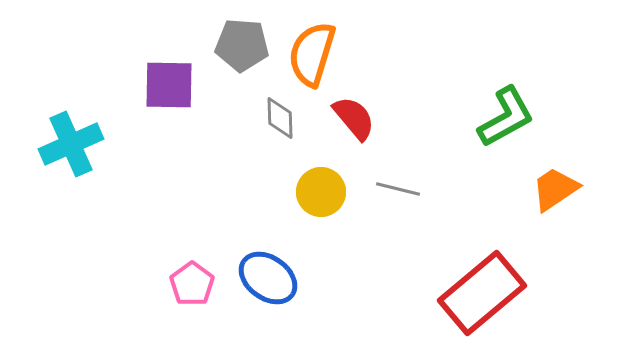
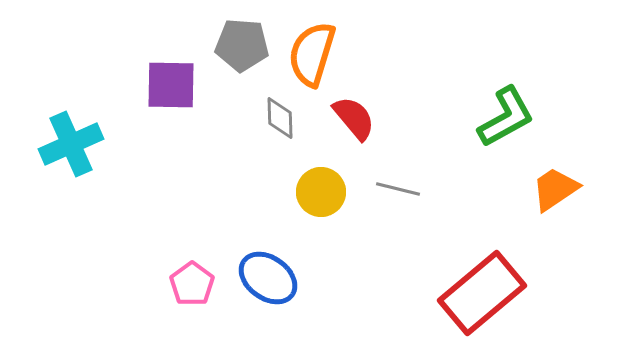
purple square: moved 2 px right
